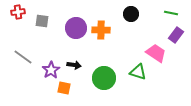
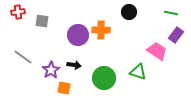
black circle: moved 2 px left, 2 px up
purple circle: moved 2 px right, 7 px down
pink trapezoid: moved 1 px right, 2 px up
